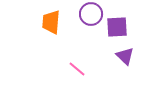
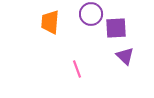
orange trapezoid: moved 1 px left
purple square: moved 1 px left, 1 px down
pink line: rotated 30 degrees clockwise
